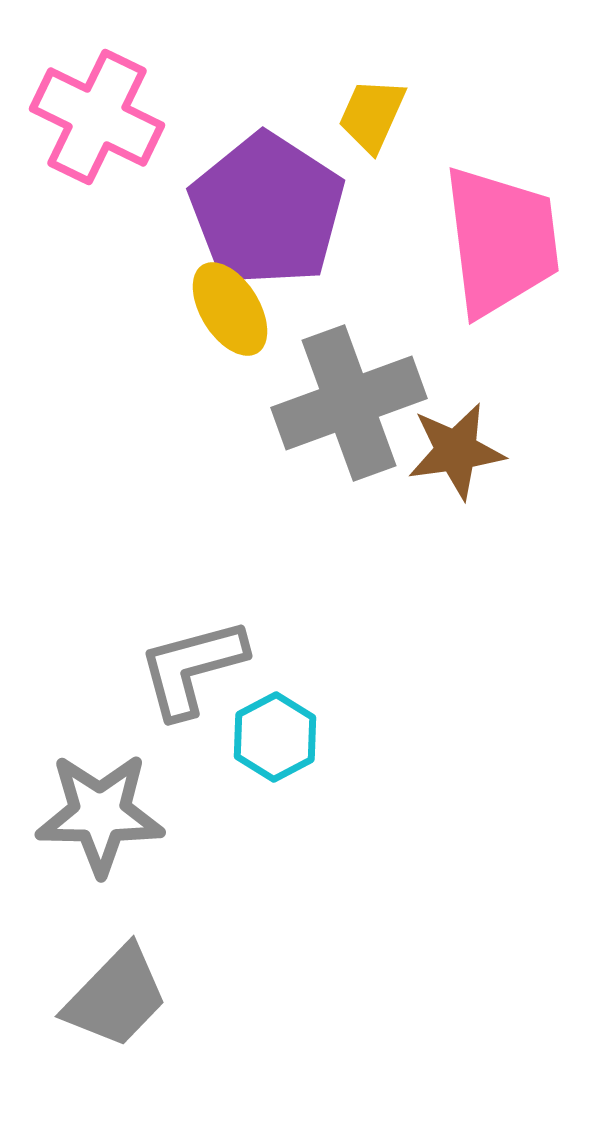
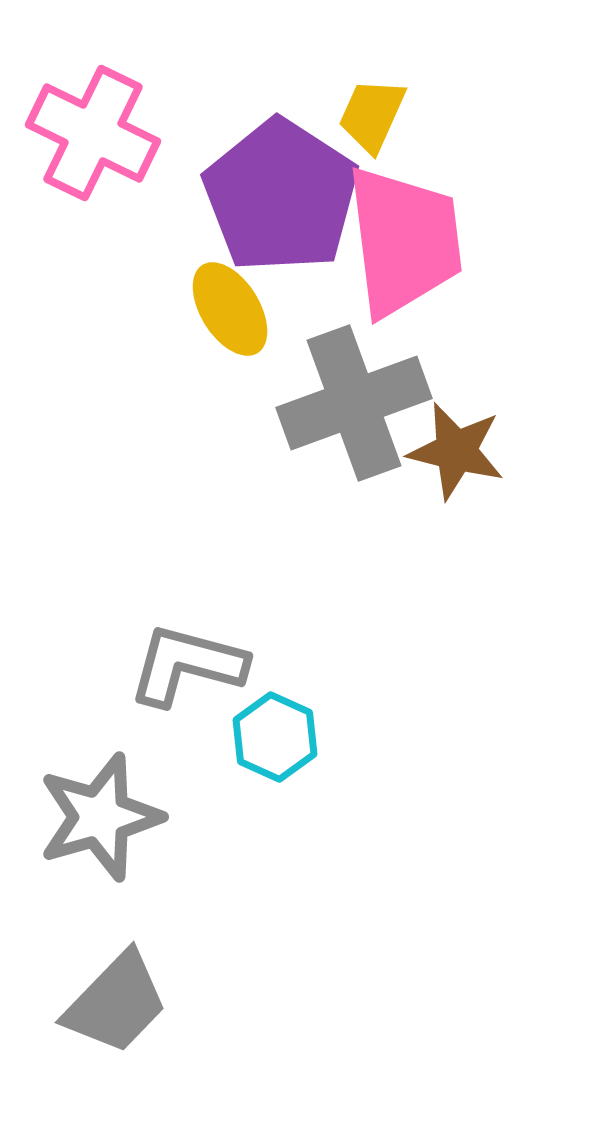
pink cross: moved 4 px left, 16 px down
purple pentagon: moved 14 px right, 14 px up
pink trapezoid: moved 97 px left
gray cross: moved 5 px right
brown star: rotated 22 degrees clockwise
gray L-shape: moved 5 px left, 3 px up; rotated 30 degrees clockwise
cyan hexagon: rotated 8 degrees counterclockwise
gray star: moved 3 px down; rotated 17 degrees counterclockwise
gray trapezoid: moved 6 px down
